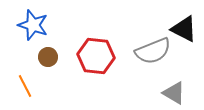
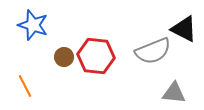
brown circle: moved 16 px right
gray triangle: rotated 25 degrees counterclockwise
